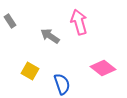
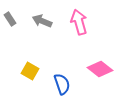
gray rectangle: moved 2 px up
gray arrow: moved 8 px left, 15 px up; rotated 12 degrees counterclockwise
pink diamond: moved 3 px left, 1 px down
